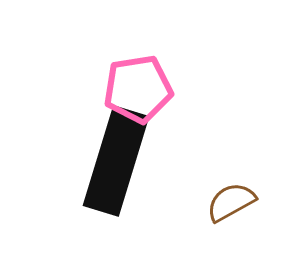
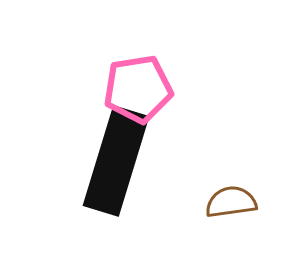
brown semicircle: rotated 21 degrees clockwise
